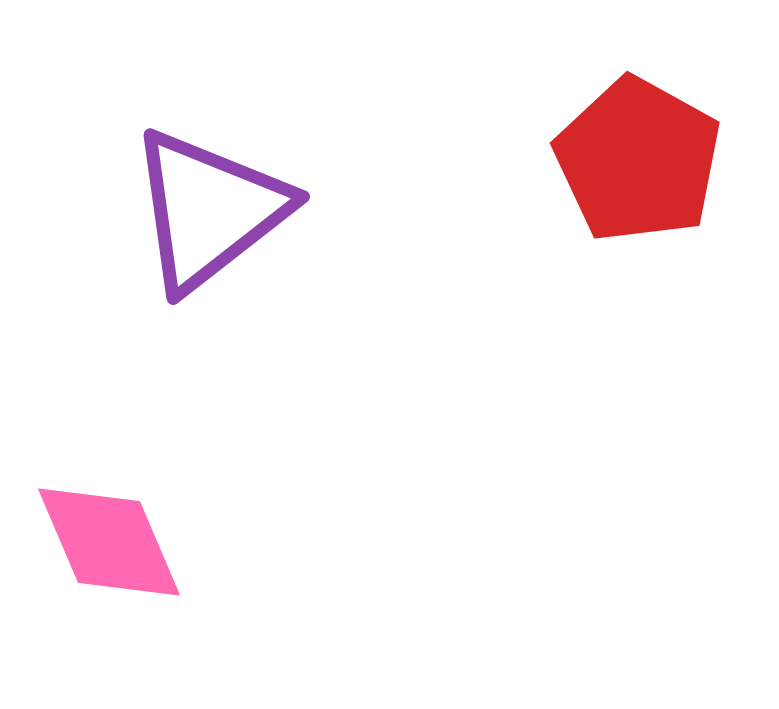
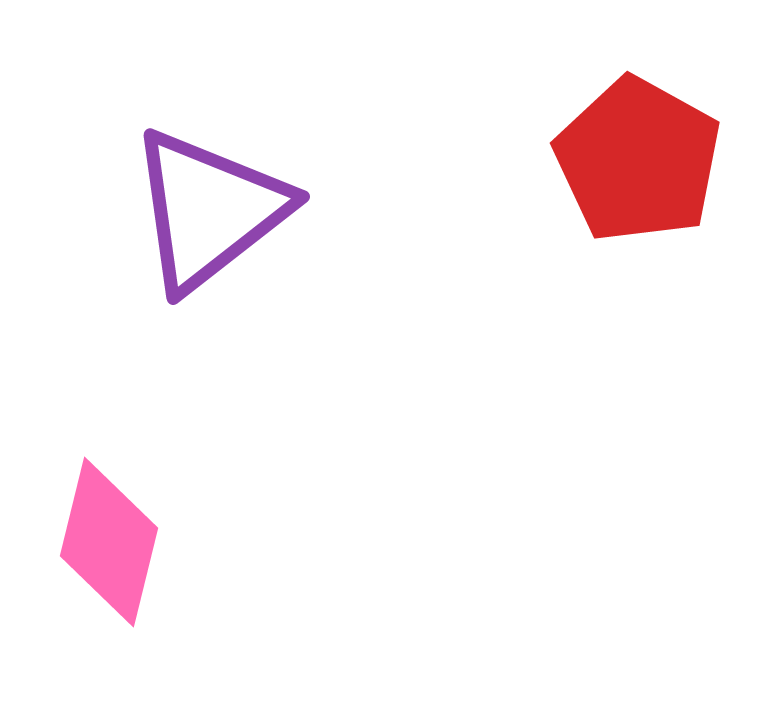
pink diamond: rotated 37 degrees clockwise
